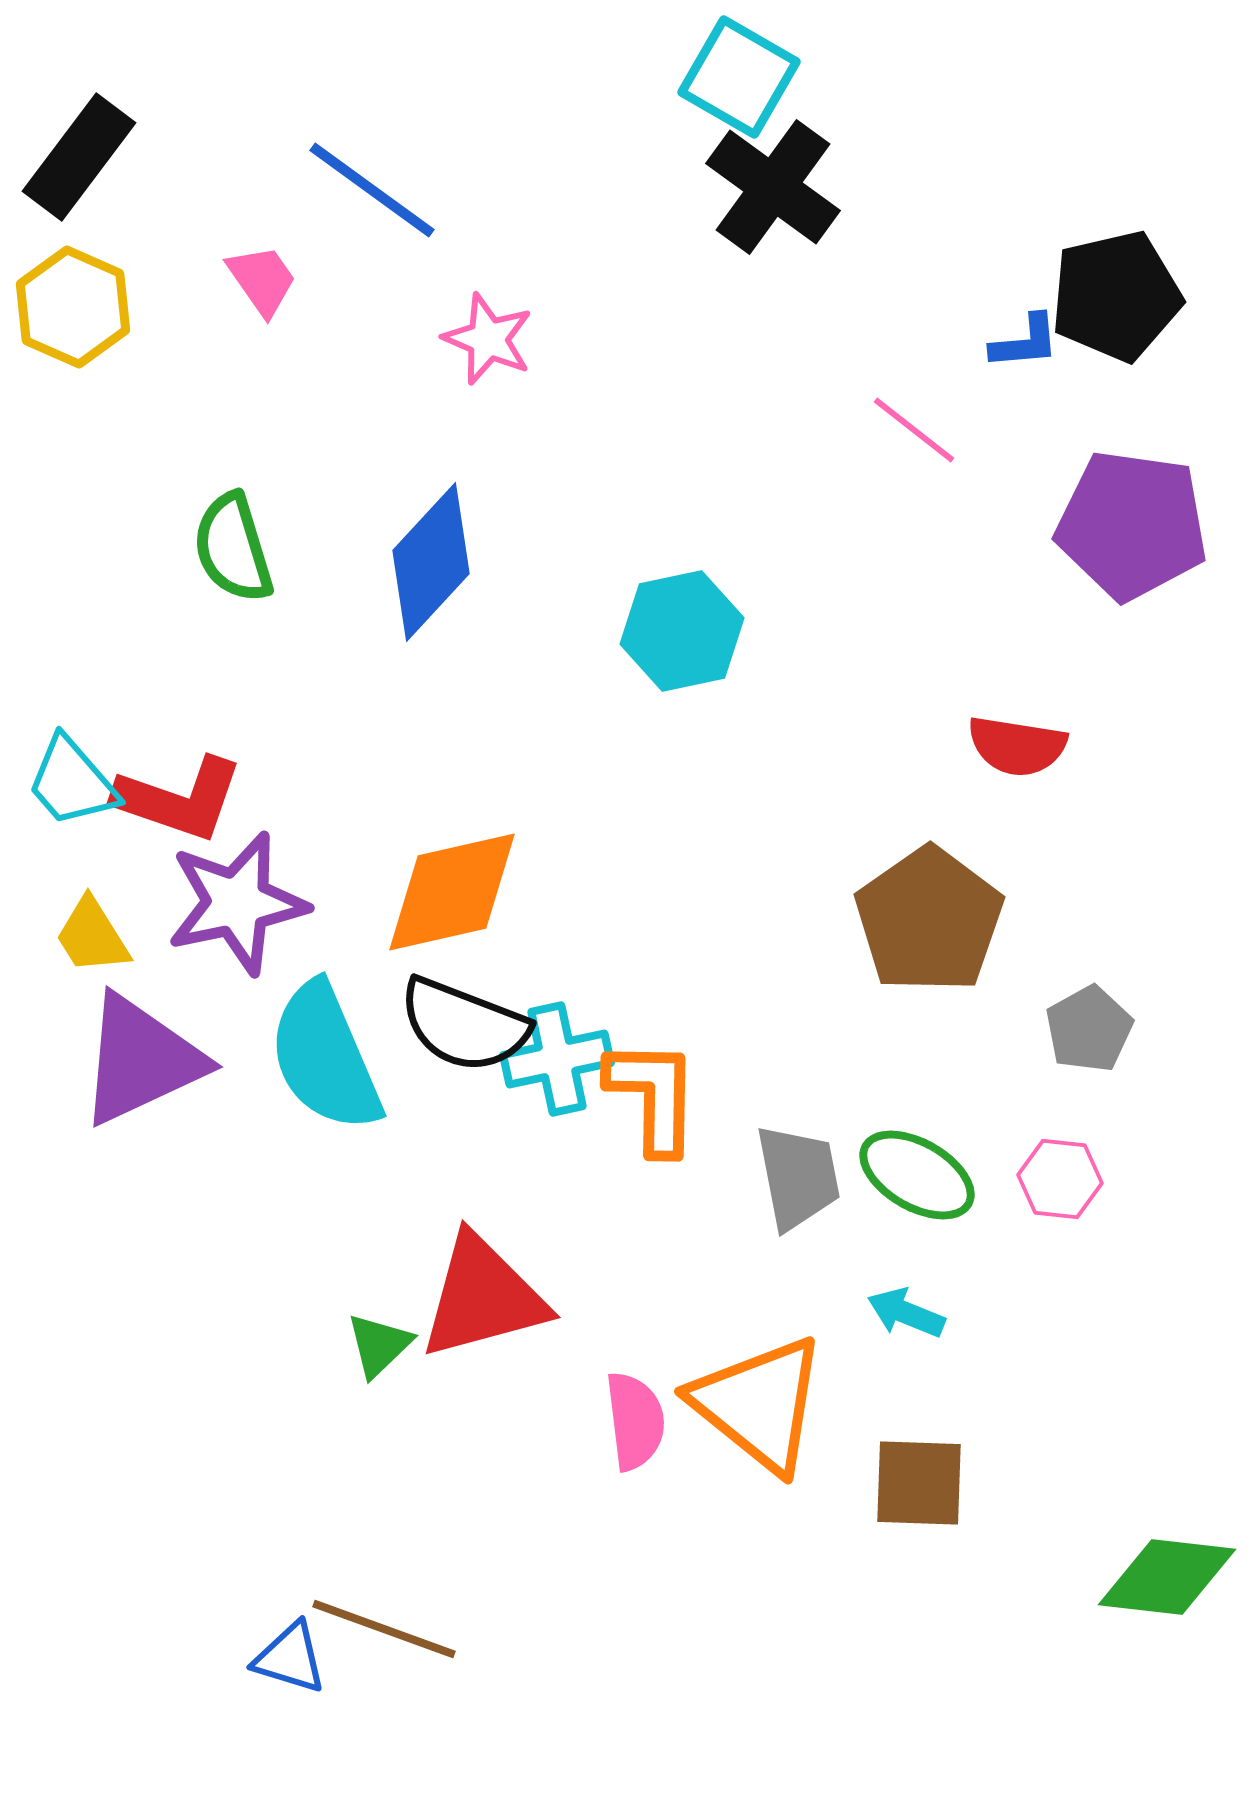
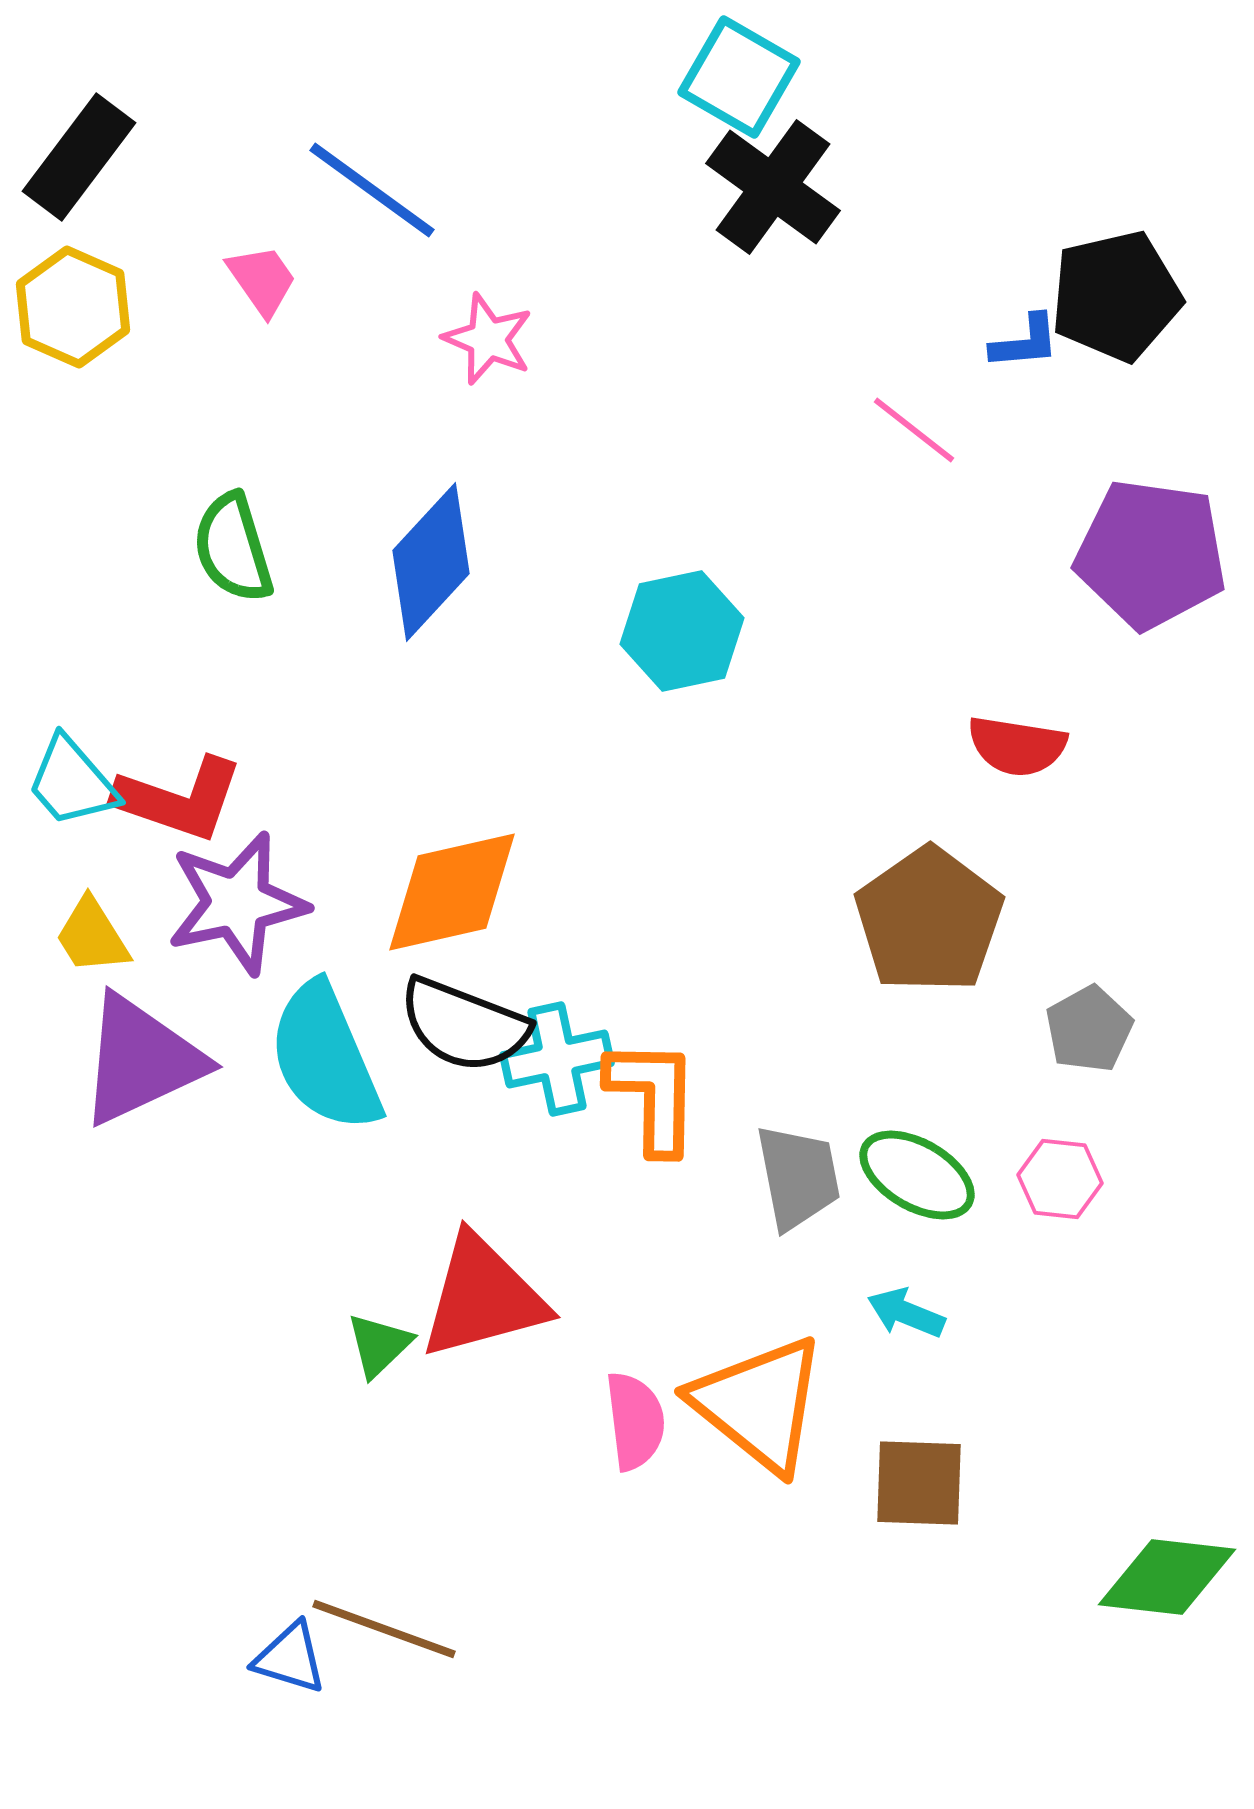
purple pentagon: moved 19 px right, 29 px down
